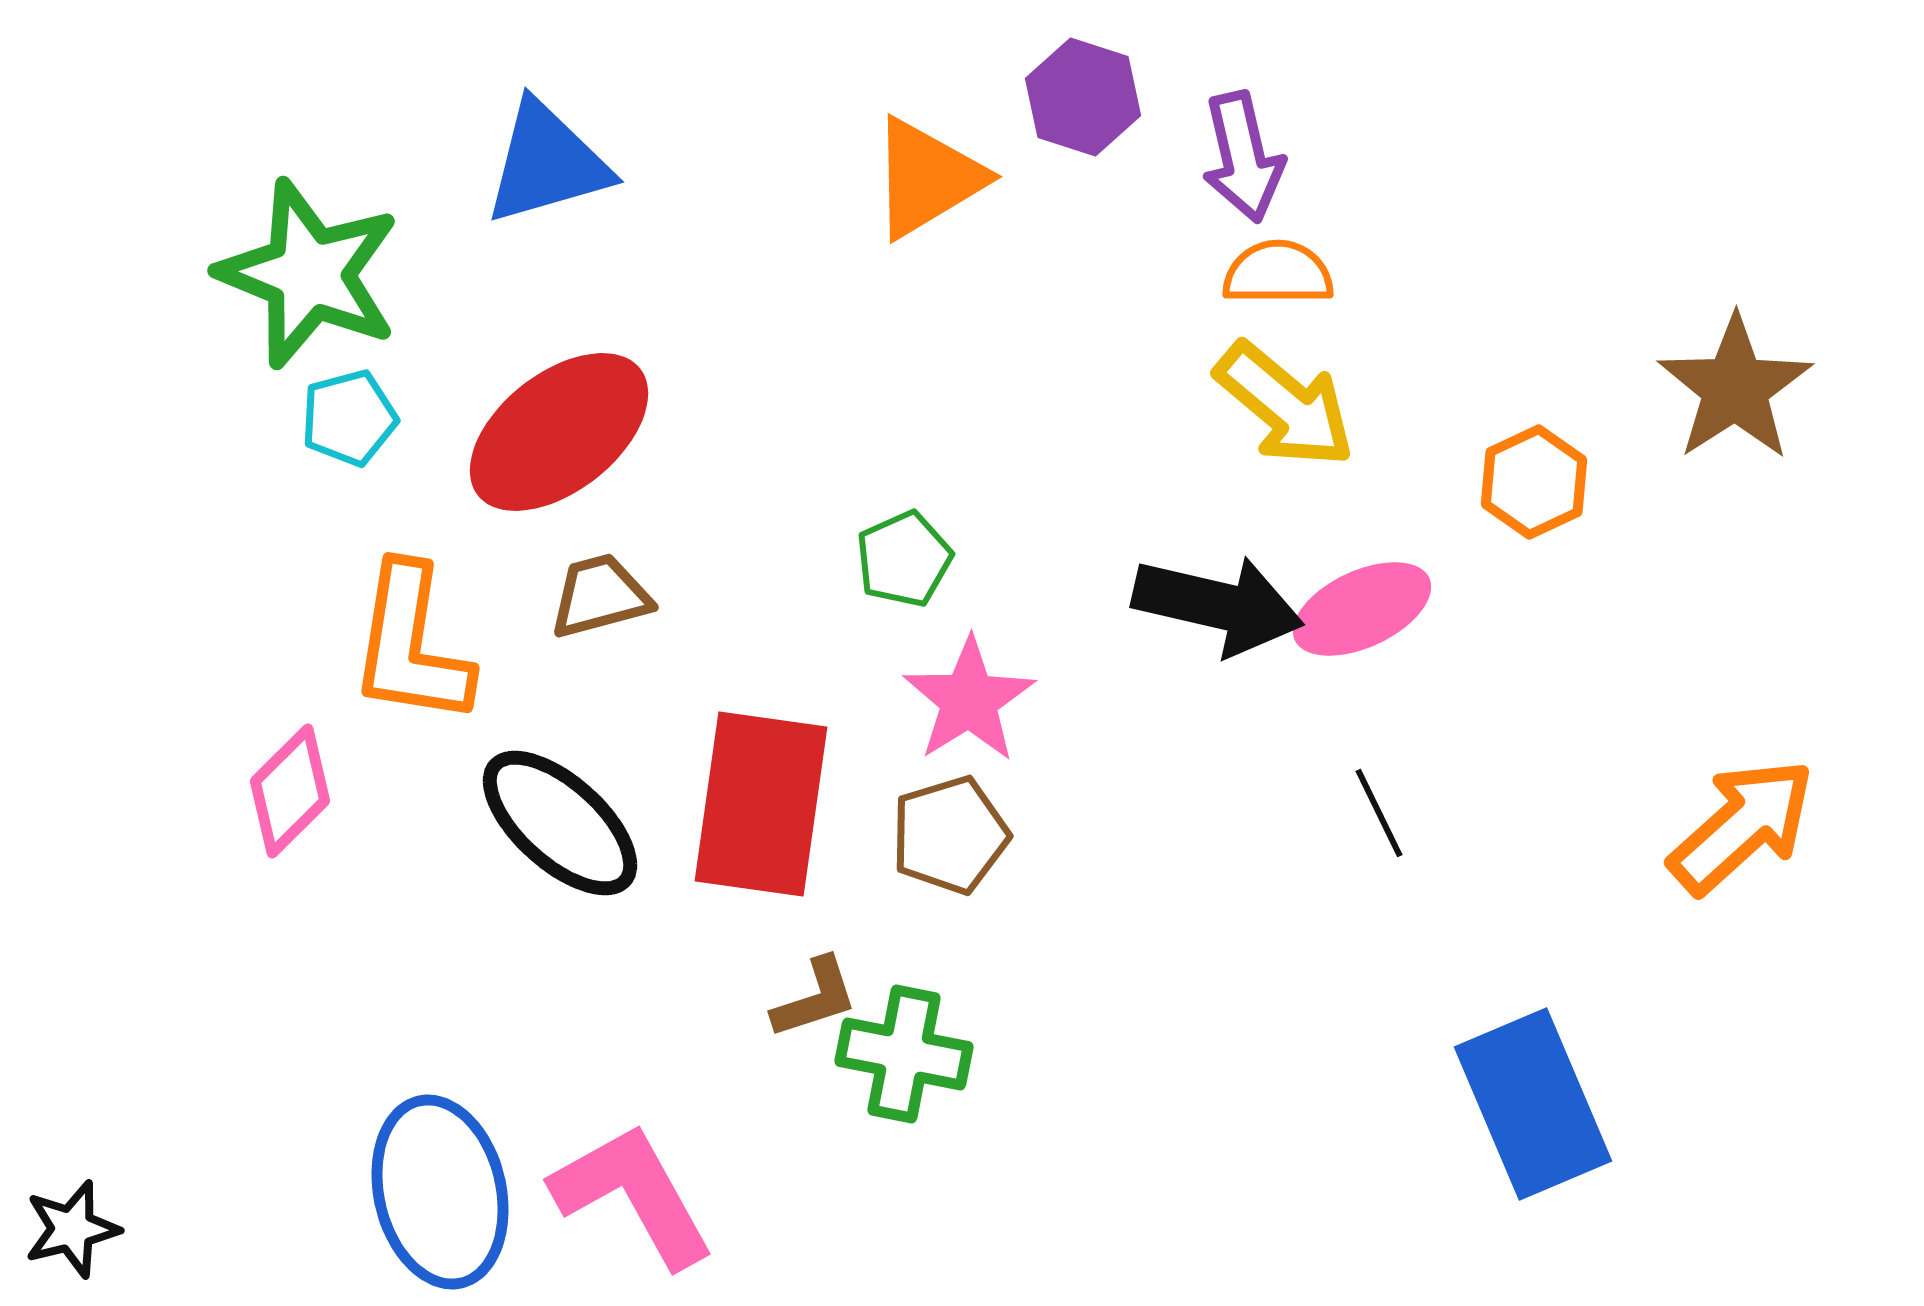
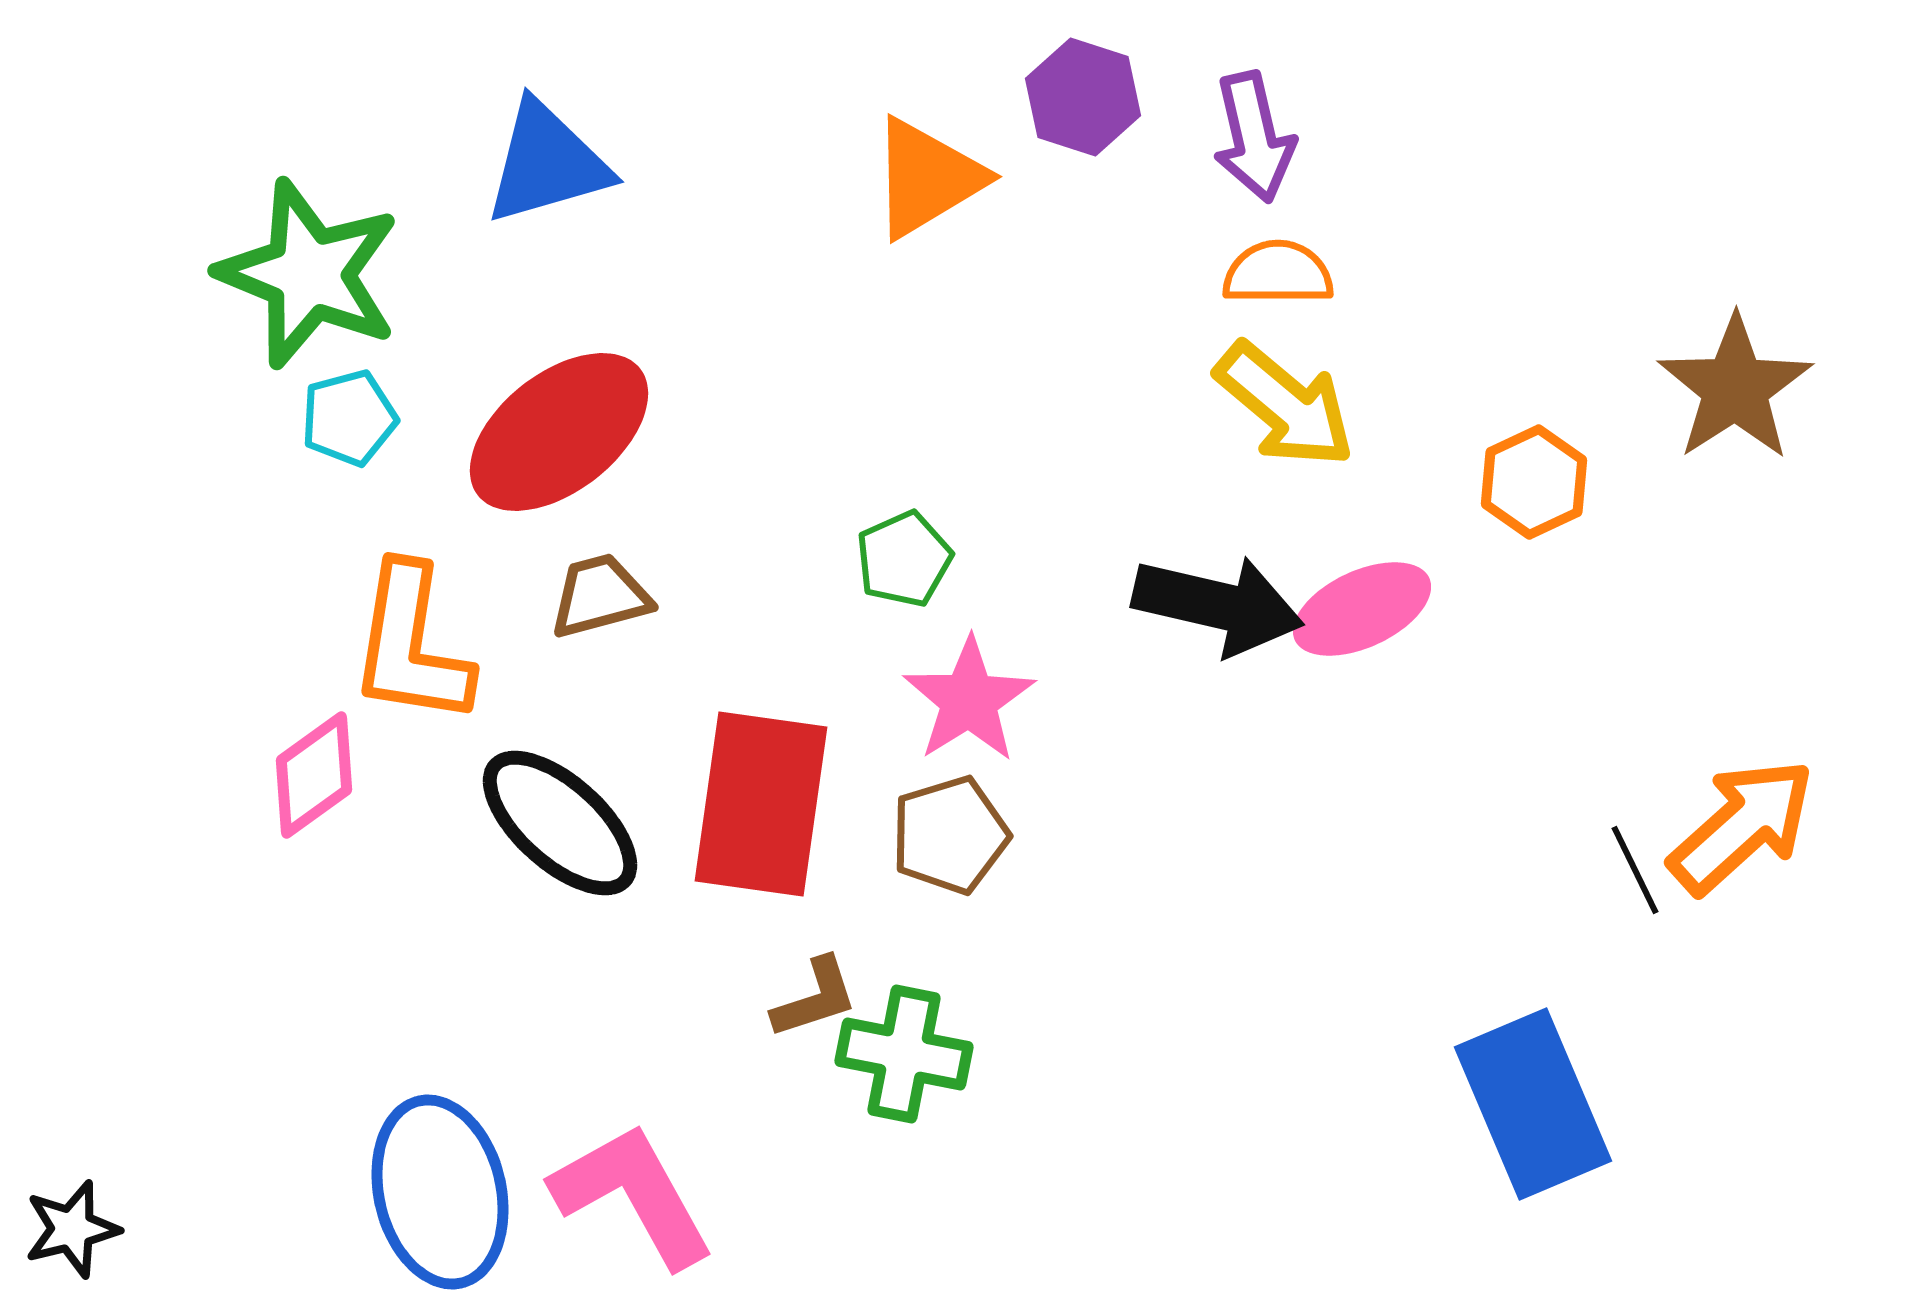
purple arrow: moved 11 px right, 20 px up
pink diamond: moved 24 px right, 16 px up; rotated 9 degrees clockwise
black line: moved 256 px right, 57 px down
